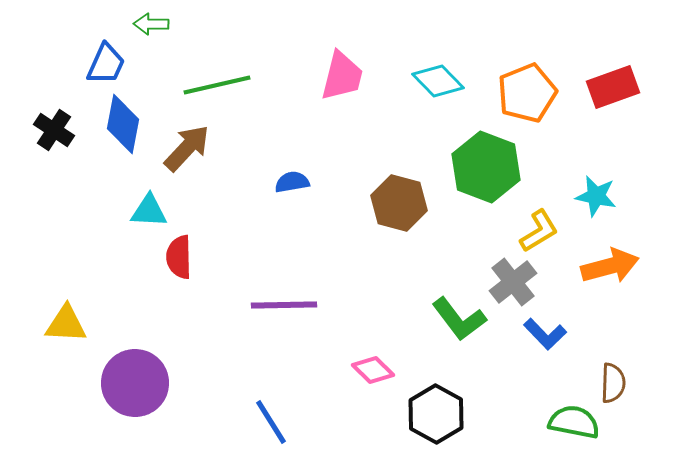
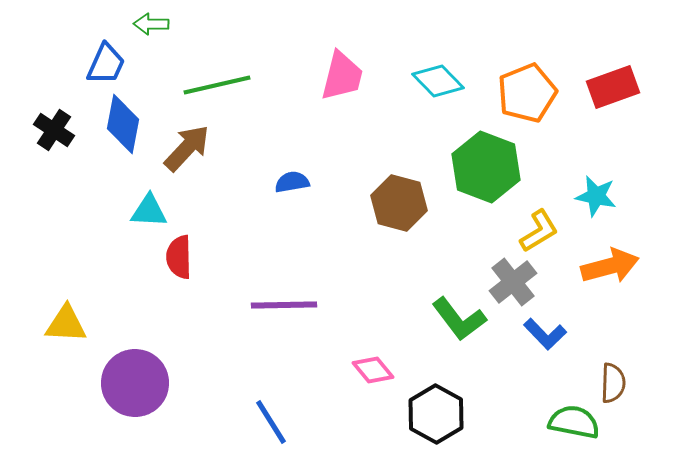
pink diamond: rotated 6 degrees clockwise
